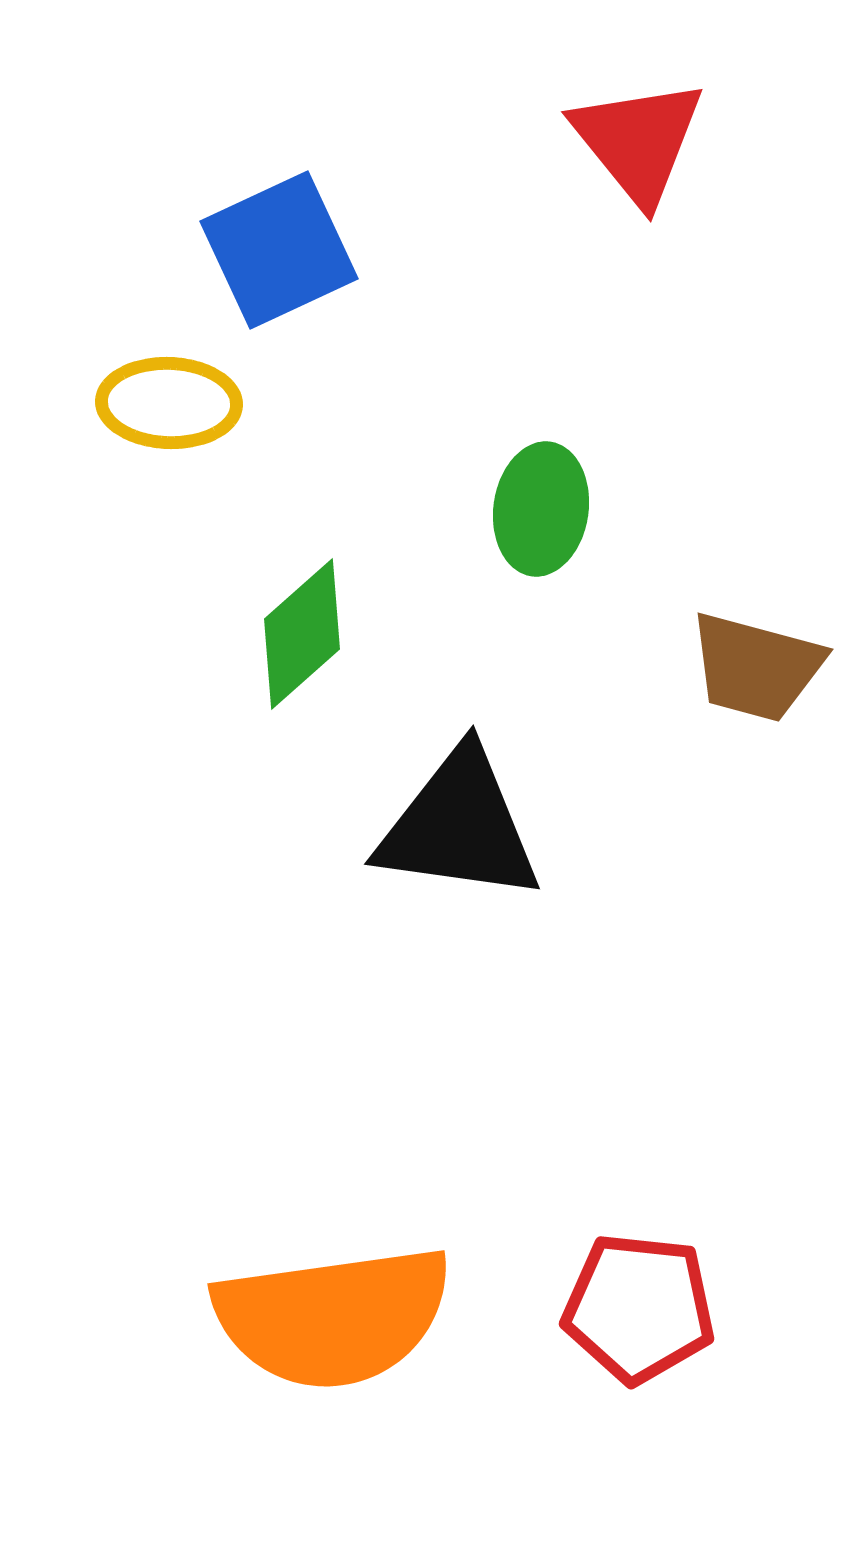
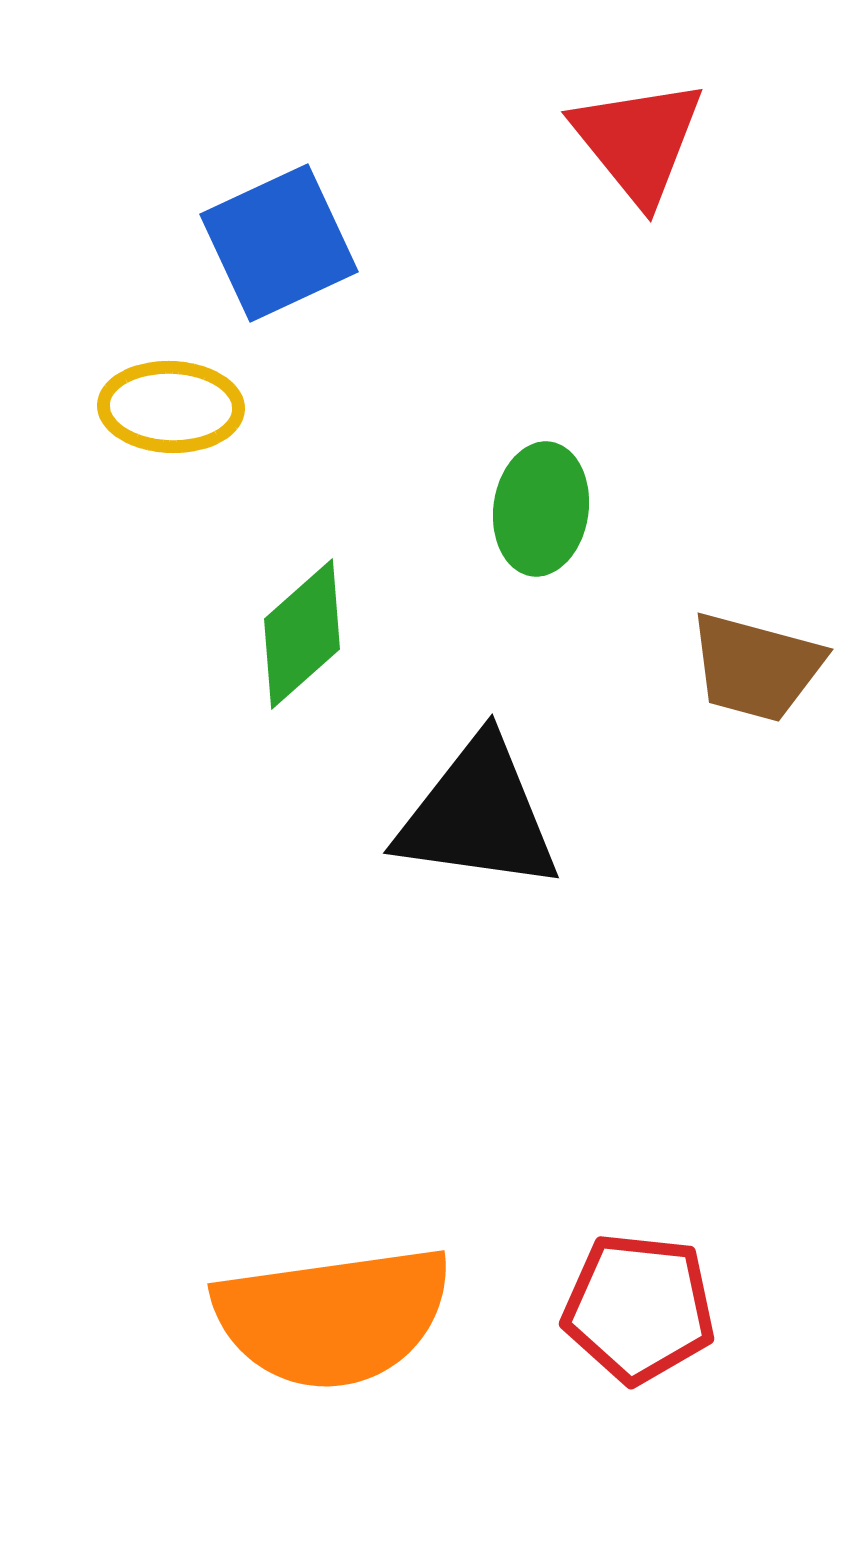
blue square: moved 7 px up
yellow ellipse: moved 2 px right, 4 px down
black triangle: moved 19 px right, 11 px up
